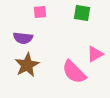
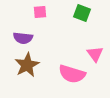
green square: rotated 12 degrees clockwise
pink triangle: rotated 36 degrees counterclockwise
pink semicircle: moved 2 px left, 2 px down; rotated 28 degrees counterclockwise
